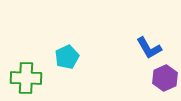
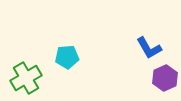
cyan pentagon: rotated 20 degrees clockwise
green cross: rotated 32 degrees counterclockwise
